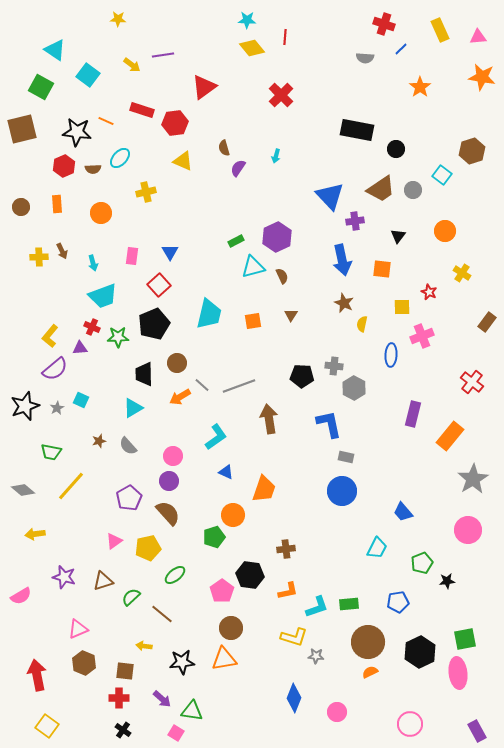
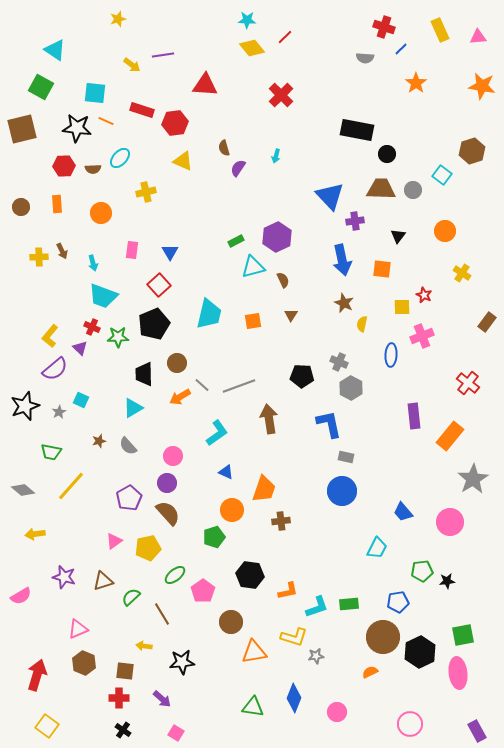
yellow star at (118, 19): rotated 21 degrees counterclockwise
red cross at (384, 24): moved 3 px down
red line at (285, 37): rotated 42 degrees clockwise
cyan square at (88, 75): moved 7 px right, 18 px down; rotated 30 degrees counterclockwise
orange star at (482, 77): moved 9 px down
red triangle at (204, 87): moved 1 px right, 2 px up; rotated 40 degrees clockwise
orange star at (420, 87): moved 4 px left, 4 px up
black star at (77, 132): moved 4 px up
black circle at (396, 149): moved 9 px left, 5 px down
red hexagon at (64, 166): rotated 20 degrees clockwise
brown trapezoid at (381, 189): rotated 144 degrees counterclockwise
pink rectangle at (132, 256): moved 6 px up
brown semicircle at (282, 276): moved 1 px right, 4 px down
red star at (429, 292): moved 5 px left, 3 px down
cyan trapezoid at (103, 296): rotated 40 degrees clockwise
purple triangle at (80, 348): rotated 49 degrees clockwise
gray cross at (334, 366): moved 5 px right, 4 px up; rotated 18 degrees clockwise
red cross at (472, 382): moved 4 px left, 1 px down
gray hexagon at (354, 388): moved 3 px left
gray star at (57, 408): moved 2 px right, 4 px down
purple rectangle at (413, 414): moved 1 px right, 2 px down; rotated 20 degrees counterclockwise
cyan L-shape at (216, 437): moved 1 px right, 4 px up
purple circle at (169, 481): moved 2 px left, 2 px down
orange circle at (233, 515): moved 1 px left, 5 px up
pink circle at (468, 530): moved 18 px left, 8 px up
brown cross at (286, 549): moved 5 px left, 28 px up
green pentagon at (422, 563): moved 8 px down; rotated 15 degrees clockwise
pink pentagon at (222, 591): moved 19 px left
brown line at (162, 614): rotated 20 degrees clockwise
brown circle at (231, 628): moved 6 px up
green square at (465, 639): moved 2 px left, 4 px up
brown circle at (368, 642): moved 15 px right, 5 px up
gray star at (316, 656): rotated 14 degrees counterclockwise
orange triangle at (224, 659): moved 30 px right, 7 px up
red arrow at (37, 675): rotated 28 degrees clockwise
green triangle at (192, 711): moved 61 px right, 4 px up
